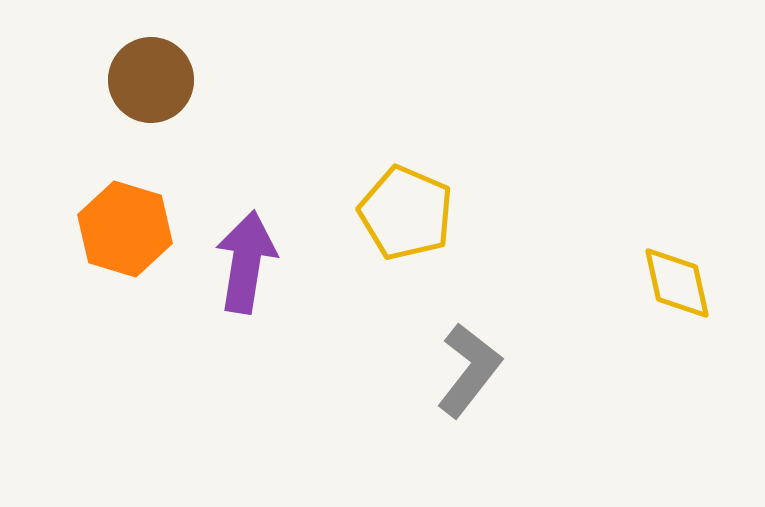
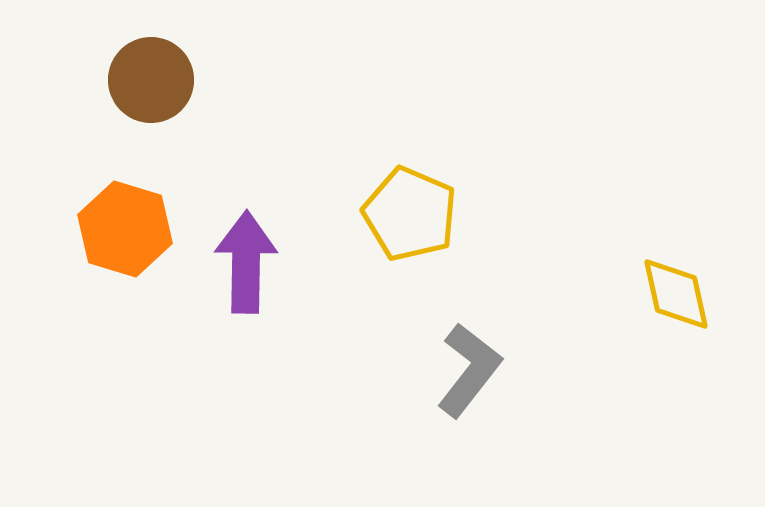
yellow pentagon: moved 4 px right, 1 px down
purple arrow: rotated 8 degrees counterclockwise
yellow diamond: moved 1 px left, 11 px down
